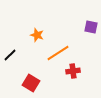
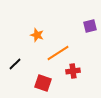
purple square: moved 1 px left, 1 px up; rotated 24 degrees counterclockwise
black line: moved 5 px right, 9 px down
red square: moved 12 px right; rotated 12 degrees counterclockwise
